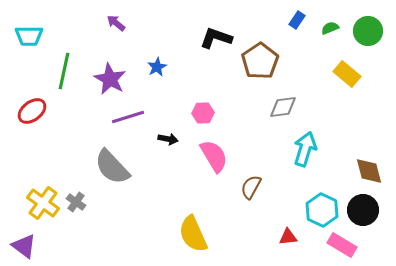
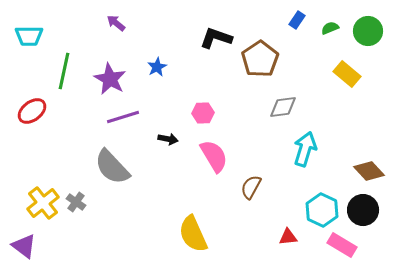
brown pentagon: moved 2 px up
purple line: moved 5 px left
brown diamond: rotated 28 degrees counterclockwise
yellow cross: rotated 16 degrees clockwise
